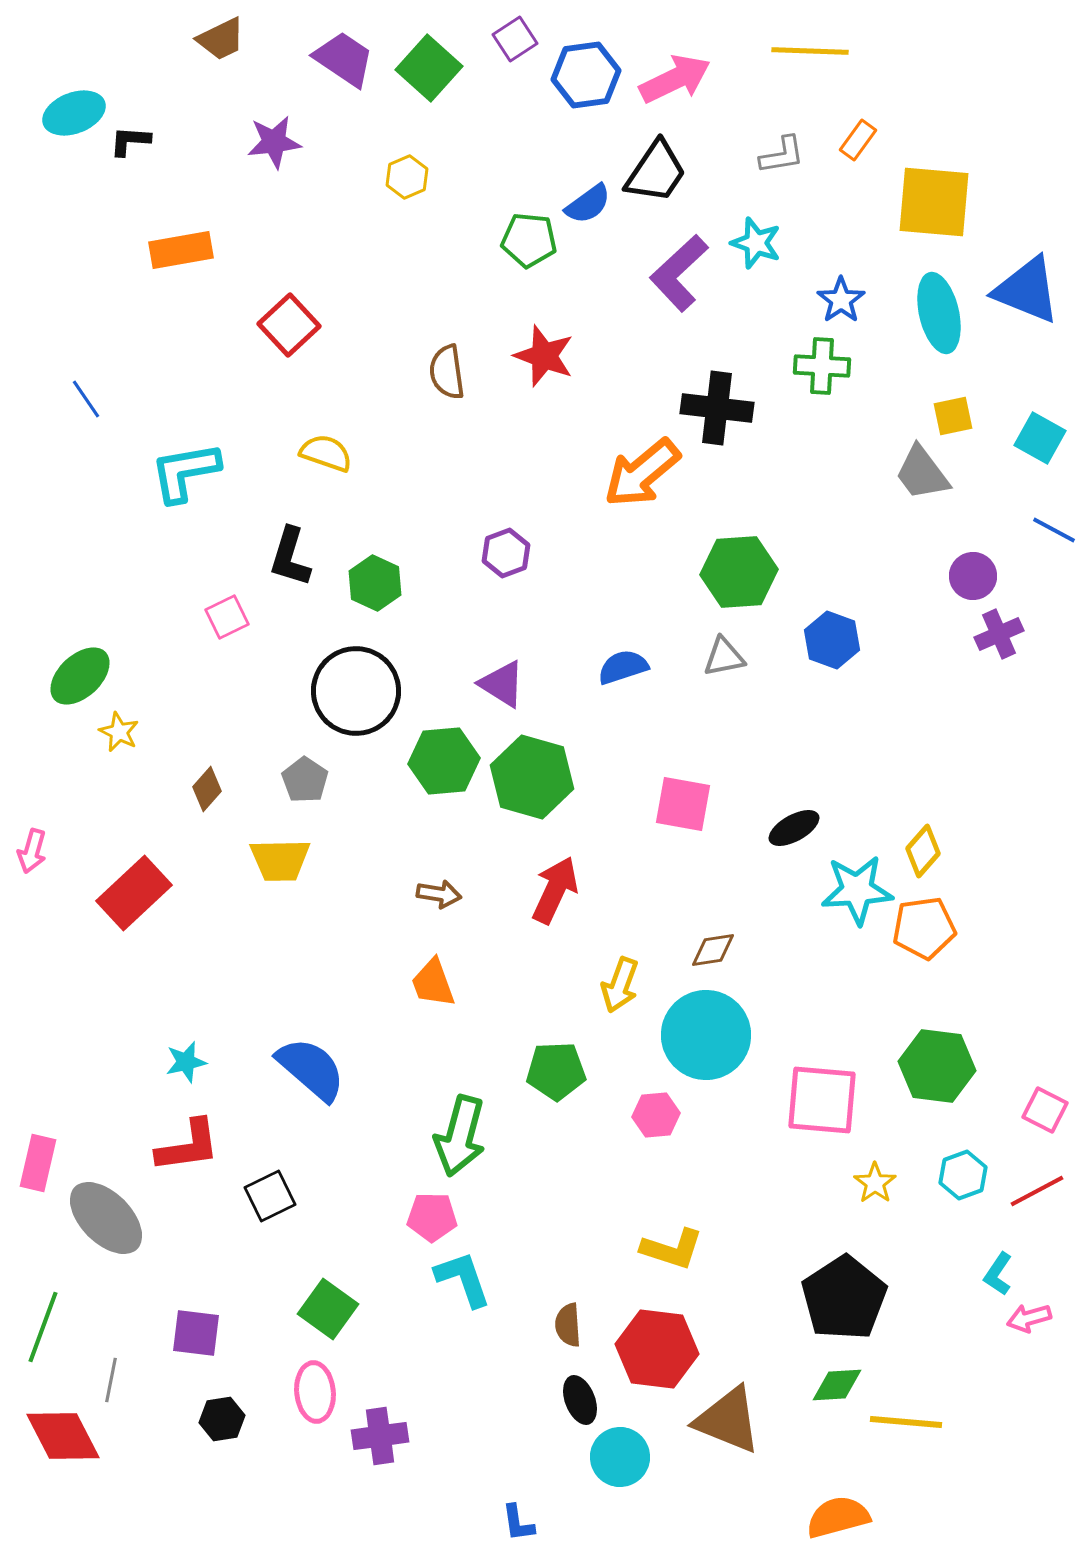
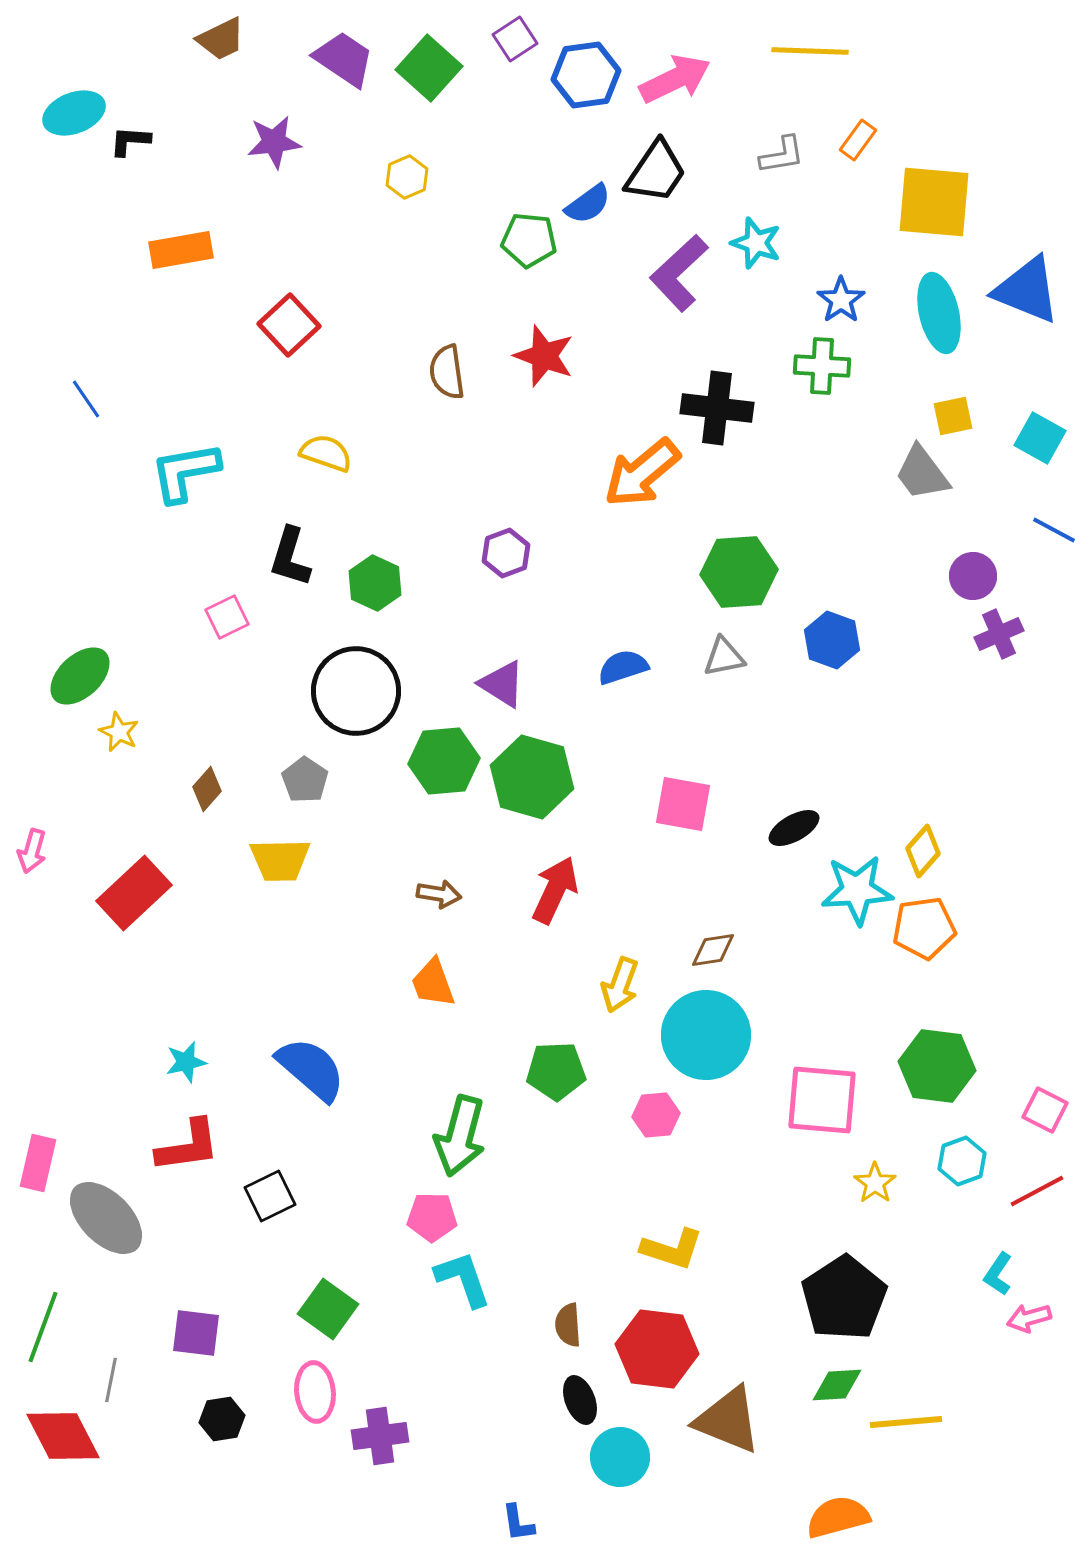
cyan hexagon at (963, 1175): moved 1 px left, 14 px up
yellow line at (906, 1422): rotated 10 degrees counterclockwise
